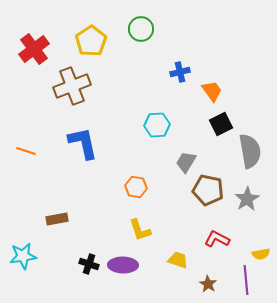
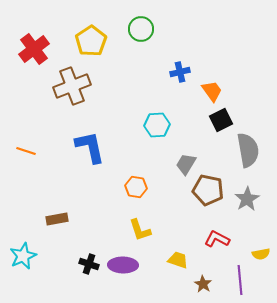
black square: moved 4 px up
blue L-shape: moved 7 px right, 4 px down
gray semicircle: moved 2 px left, 1 px up
gray trapezoid: moved 2 px down
cyan star: rotated 16 degrees counterclockwise
purple line: moved 6 px left
brown star: moved 5 px left
